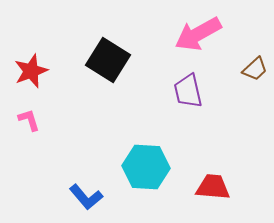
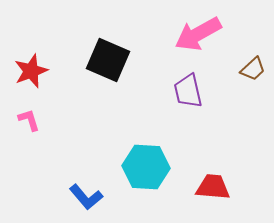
black square: rotated 9 degrees counterclockwise
brown trapezoid: moved 2 px left
